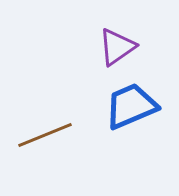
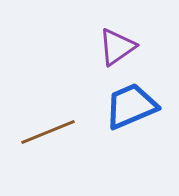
brown line: moved 3 px right, 3 px up
